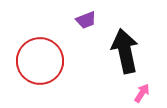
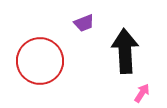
purple trapezoid: moved 2 px left, 3 px down
black arrow: rotated 9 degrees clockwise
